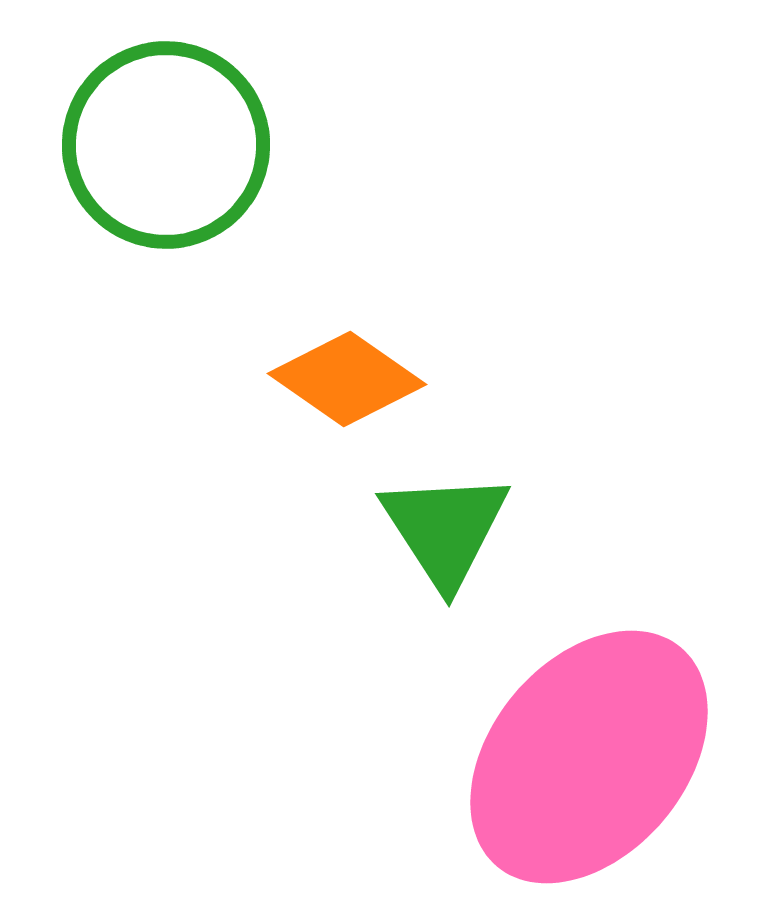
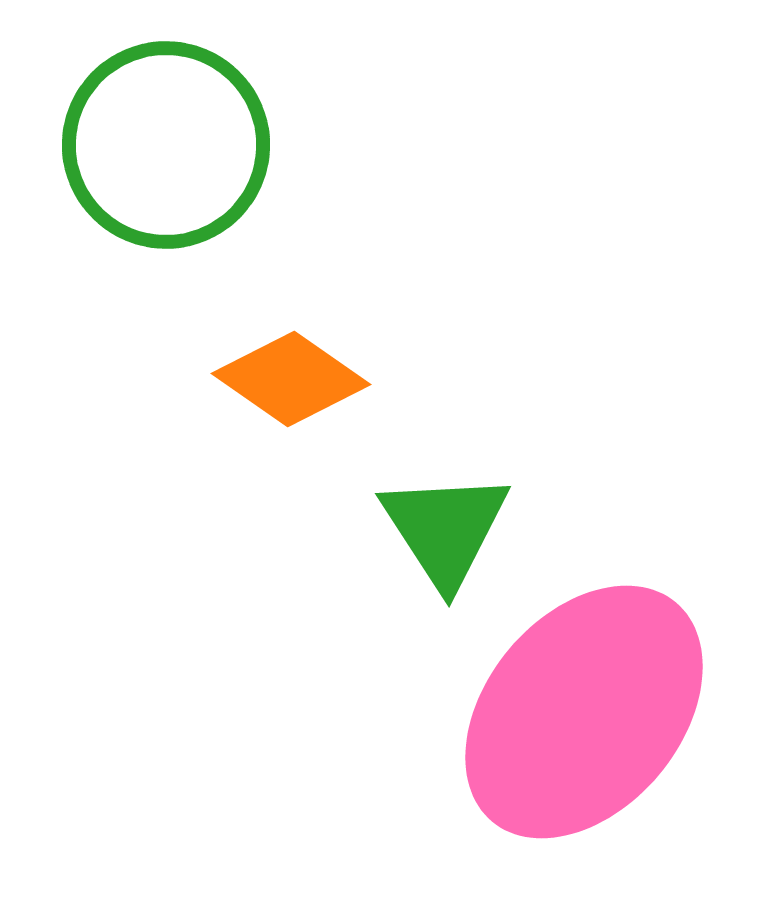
orange diamond: moved 56 px left
pink ellipse: moved 5 px left, 45 px up
